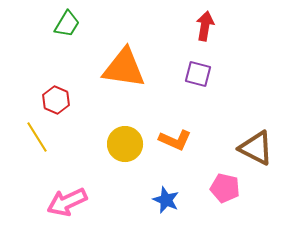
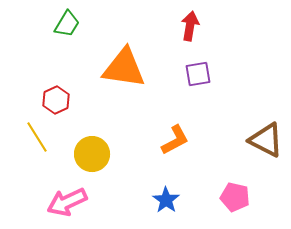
red arrow: moved 15 px left
purple square: rotated 24 degrees counterclockwise
red hexagon: rotated 12 degrees clockwise
orange L-shape: rotated 52 degrees counterclockwise
yellow circle: moved 33 px left, 10 px down
brown triangle: moved 10 px right, 8 px up
pink pentagon: moved 10 px right, 9 px down
blue star: rotated 12 degrees clockwise
